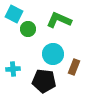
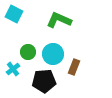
green circle: moved 23 px down
cyan cross: rotated 32 degrees counterclockwise
black pentagon: rotated 10 degrees counterclockwise
